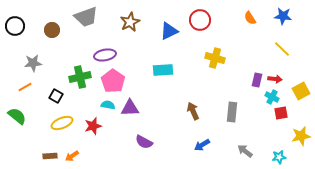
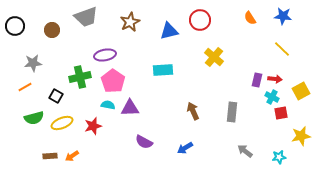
blue triangle: rotated 12 degrees clockwise
yellow cross: moved 1 px left, 1 px up; rotated 24 degrees clockwise
green semicircle: moved 17 px right, 2 px down; rotated 126 degrees clockwise
blue arrow: moved 17 px left, 3 px down
